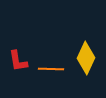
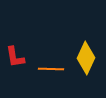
red L-shape: moved 3 px left, 4 px up
